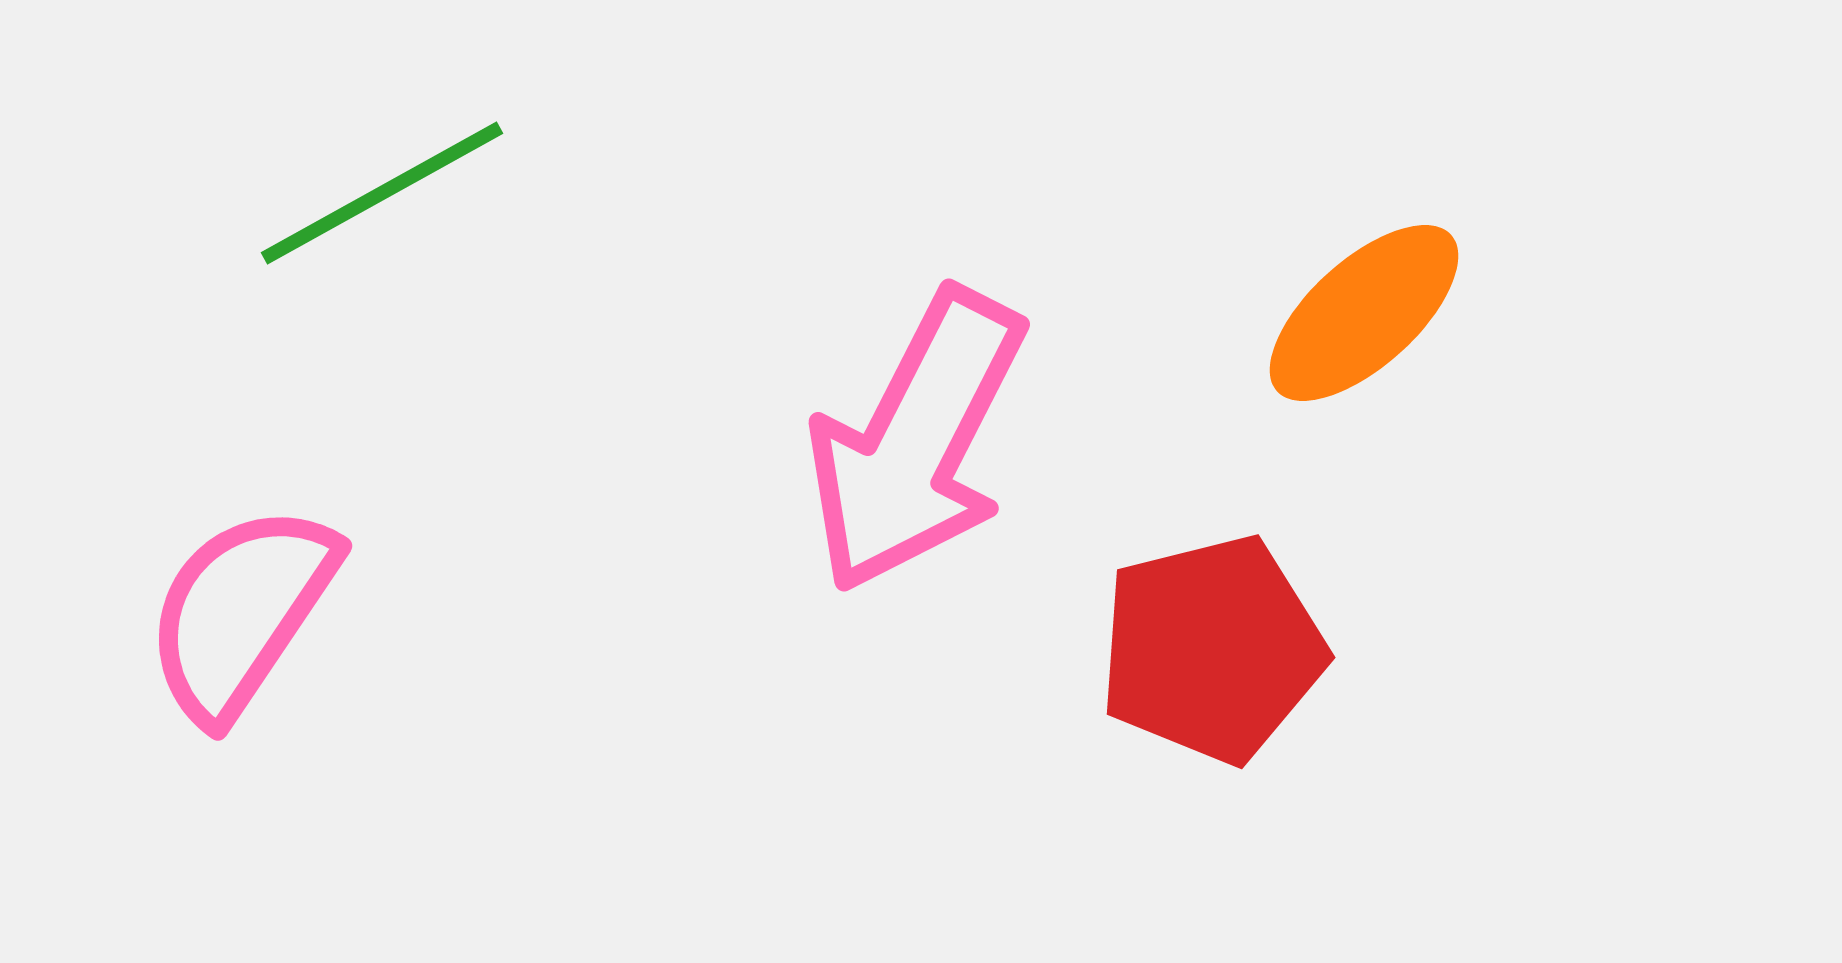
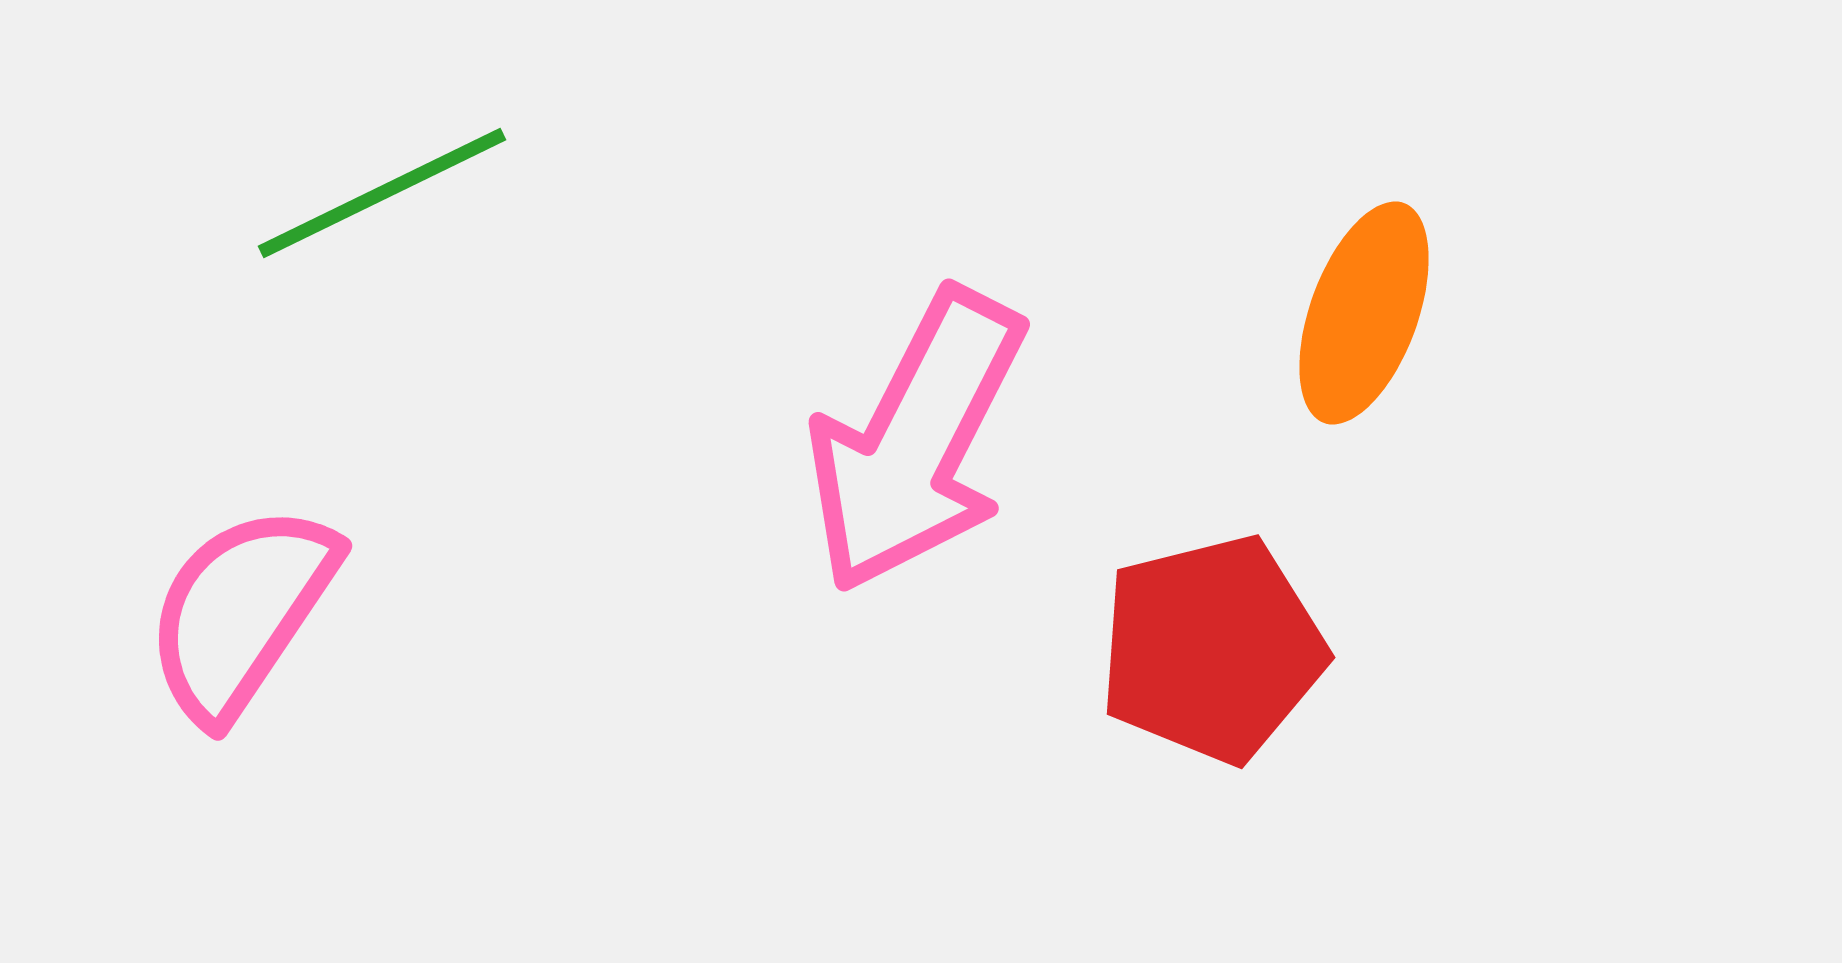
green line: rotated 3 degrees clockwise
orange ellipse: rotated 28 degrees counterclockwise
